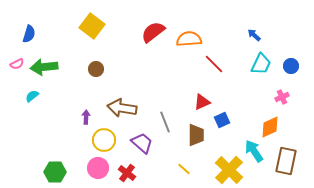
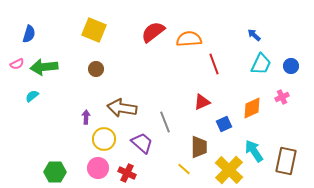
yellow square: moved 2 px right, 4 px down; rotated 15 degrees counterclockwise
red line: rotated 25 degrees clockwise
blue square: moved 2 px right, 4 px down
orange diamond: moved 18 px left, 19 px up
brown trapezoid: moved 3 px right, 12 px down
yellow circle: moved 1 px up
red cross: rotated 12 degrees counterclockwise
